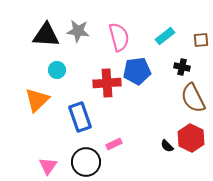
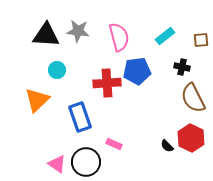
pink rectangle: rotated 49 degrees clockwise
pink triangle: moved 9 px right, 2 px up; rotated 30 degrees counterclockwise
